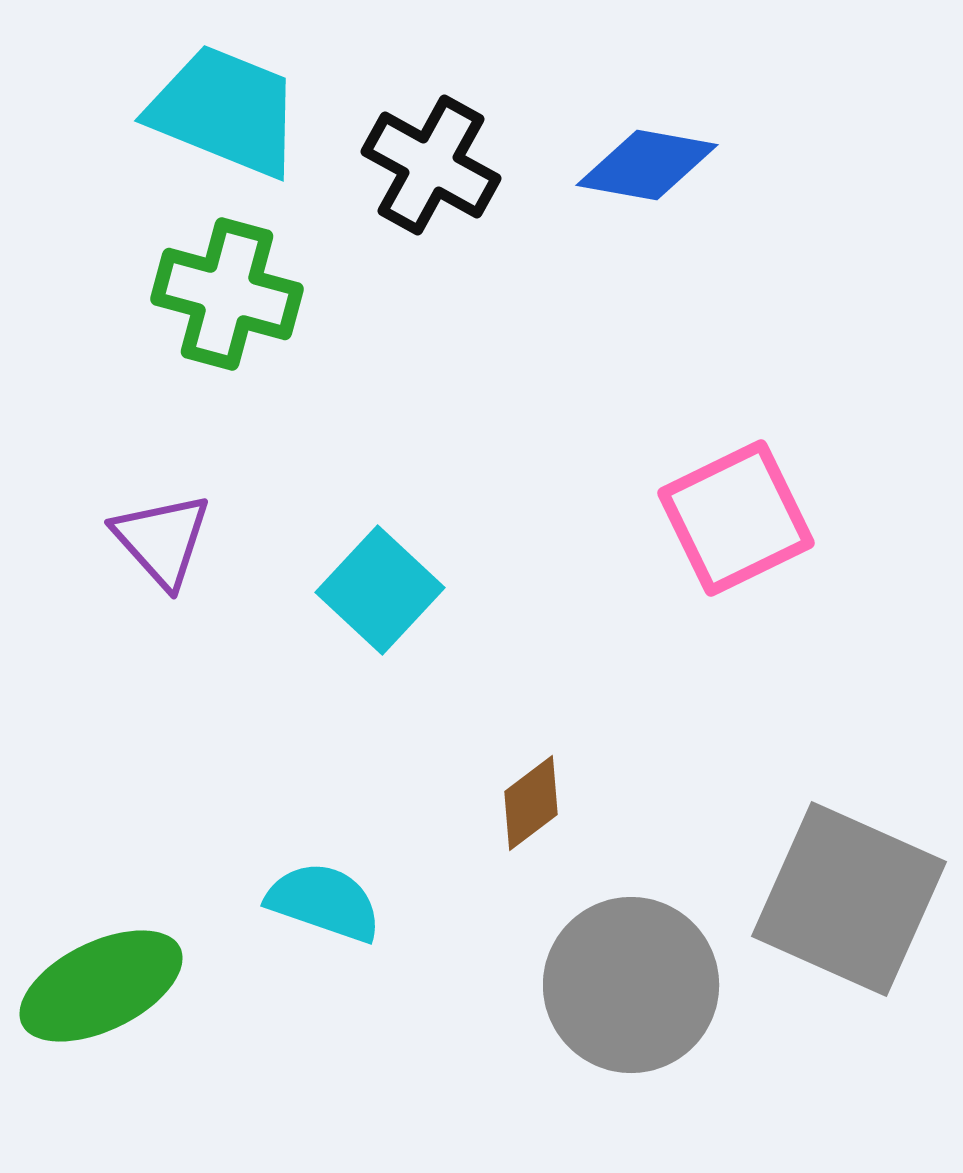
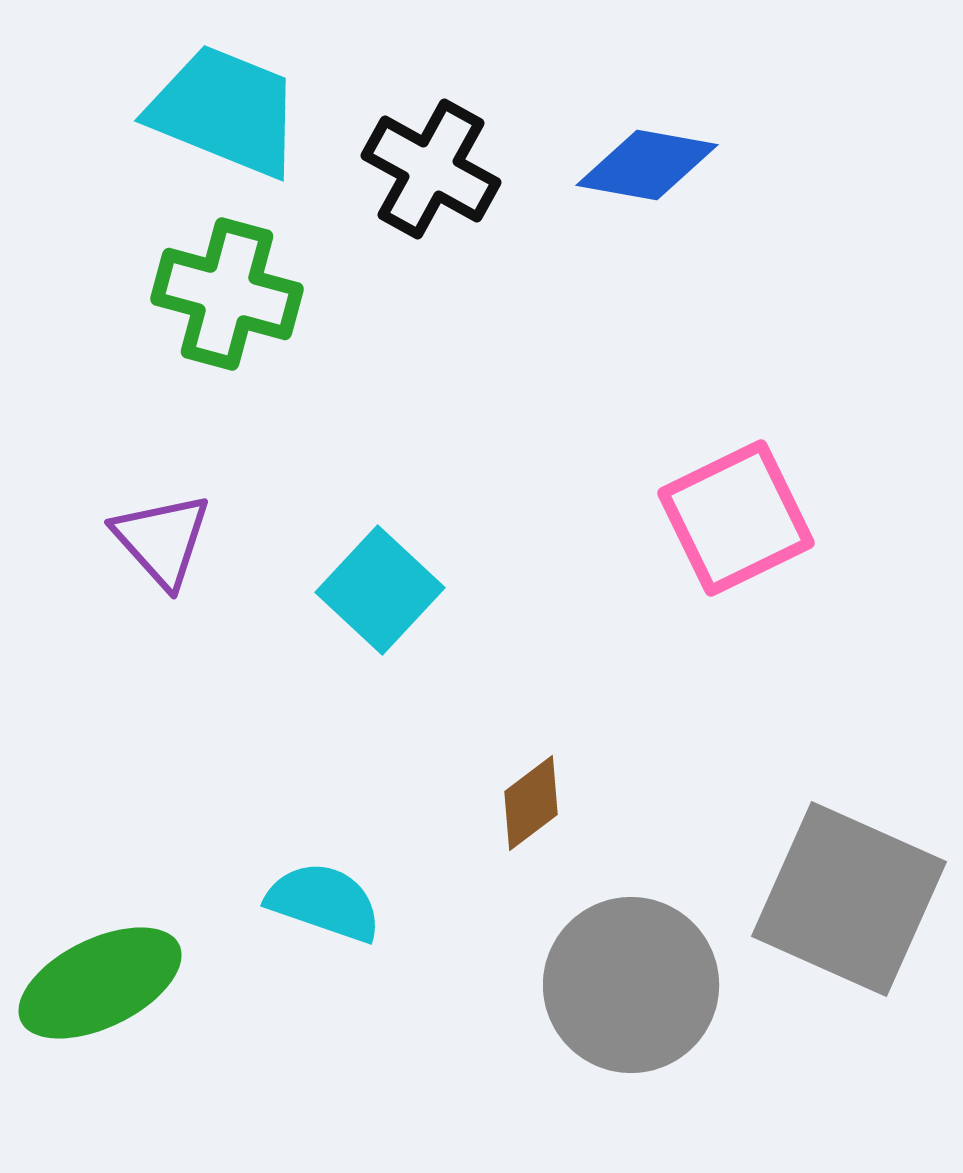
black cross: moved 4 px down
green ellipse: moved 1 px left, 3 px up
